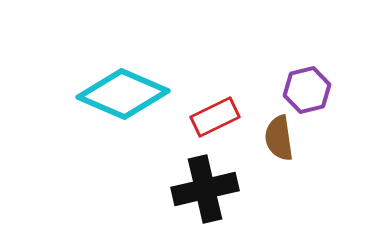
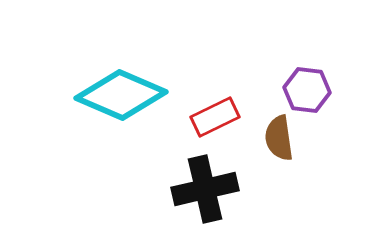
purple hexagon: rotated 21 degrees clockwise
cyan diamond: moved 2 px left, 1 px down
